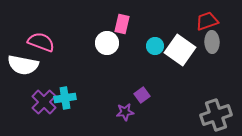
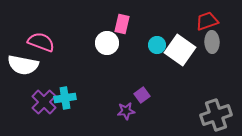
cyan circle: moved 2 px right, 1 px up
purple star: moved 1 px right, 1 px up
